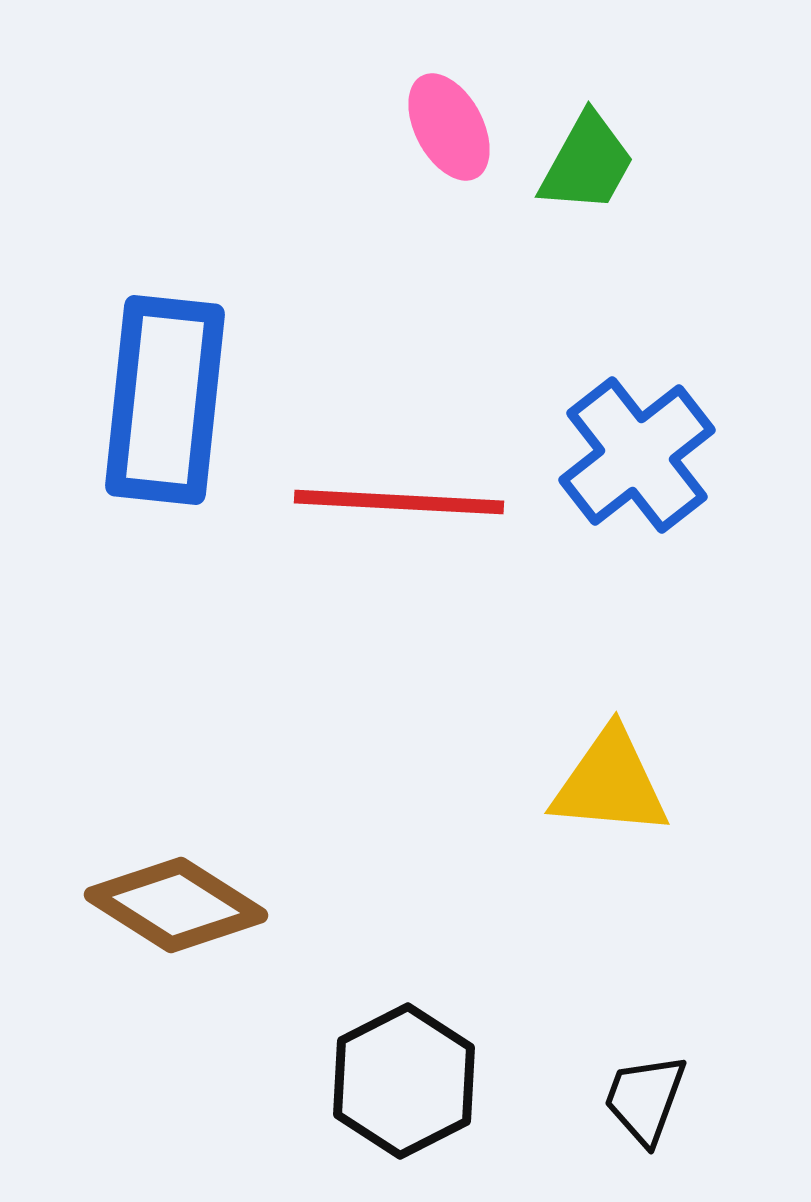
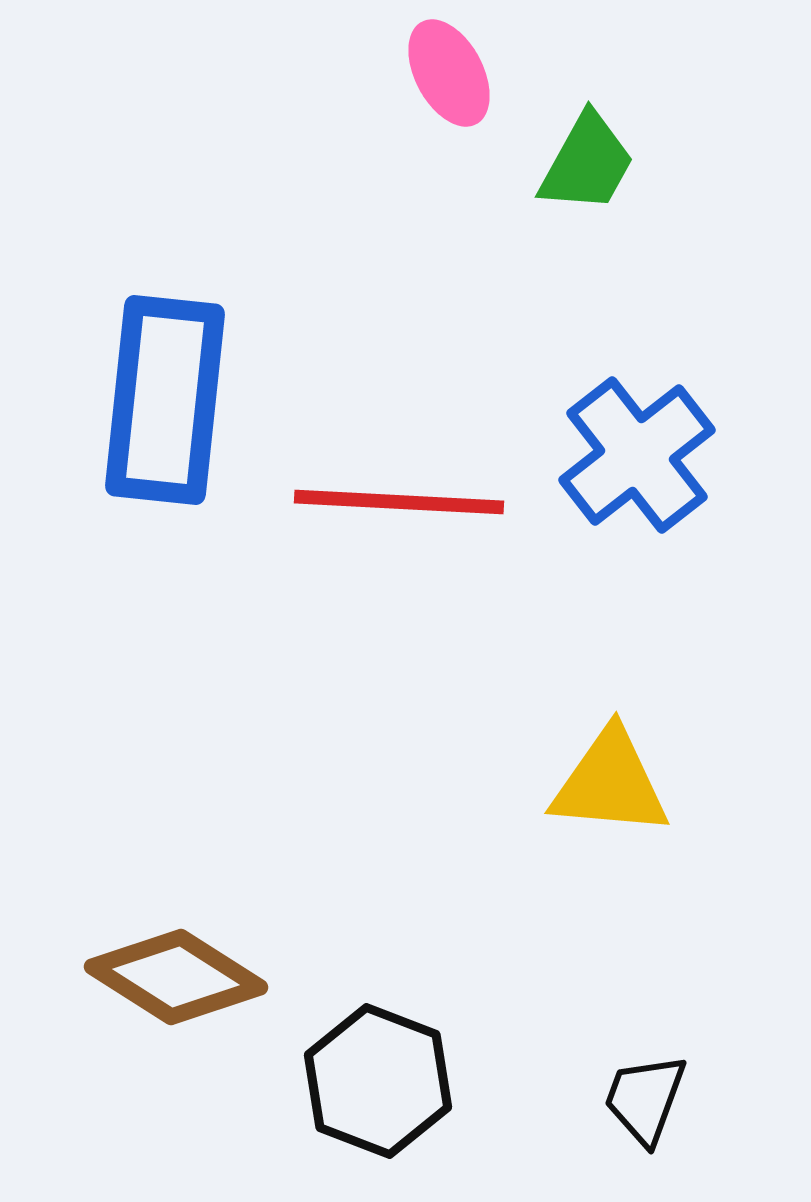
pink ellipse: moved 54 px up
brown diamond: moved 72 px down
black hexagon: moved 26 px left; rotated 12 degrees counterclockwise
